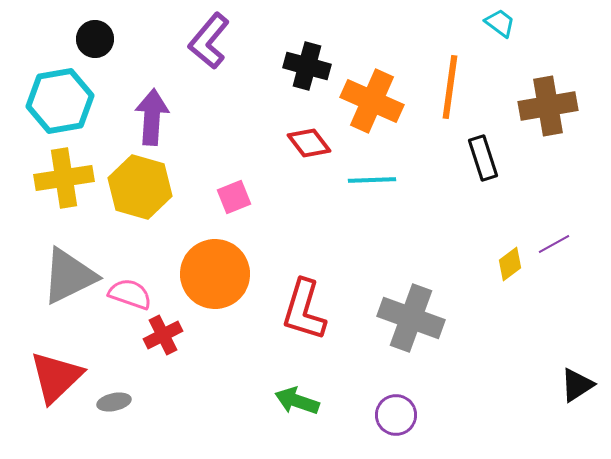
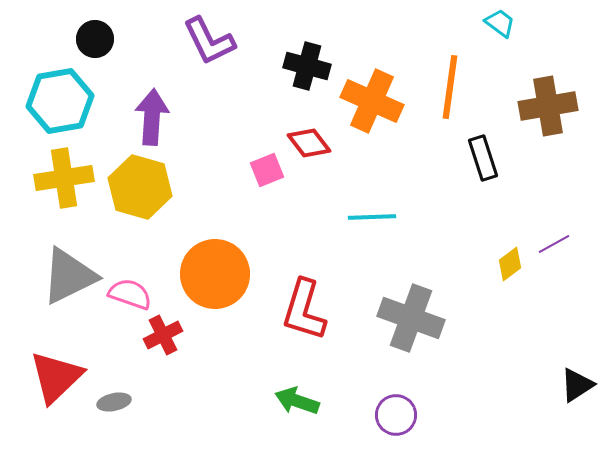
purple L-shape: rotated 66 degrees counterclockwise
cyan line: moved 37 px down
pink square: moved 33 px right, 27 px up
